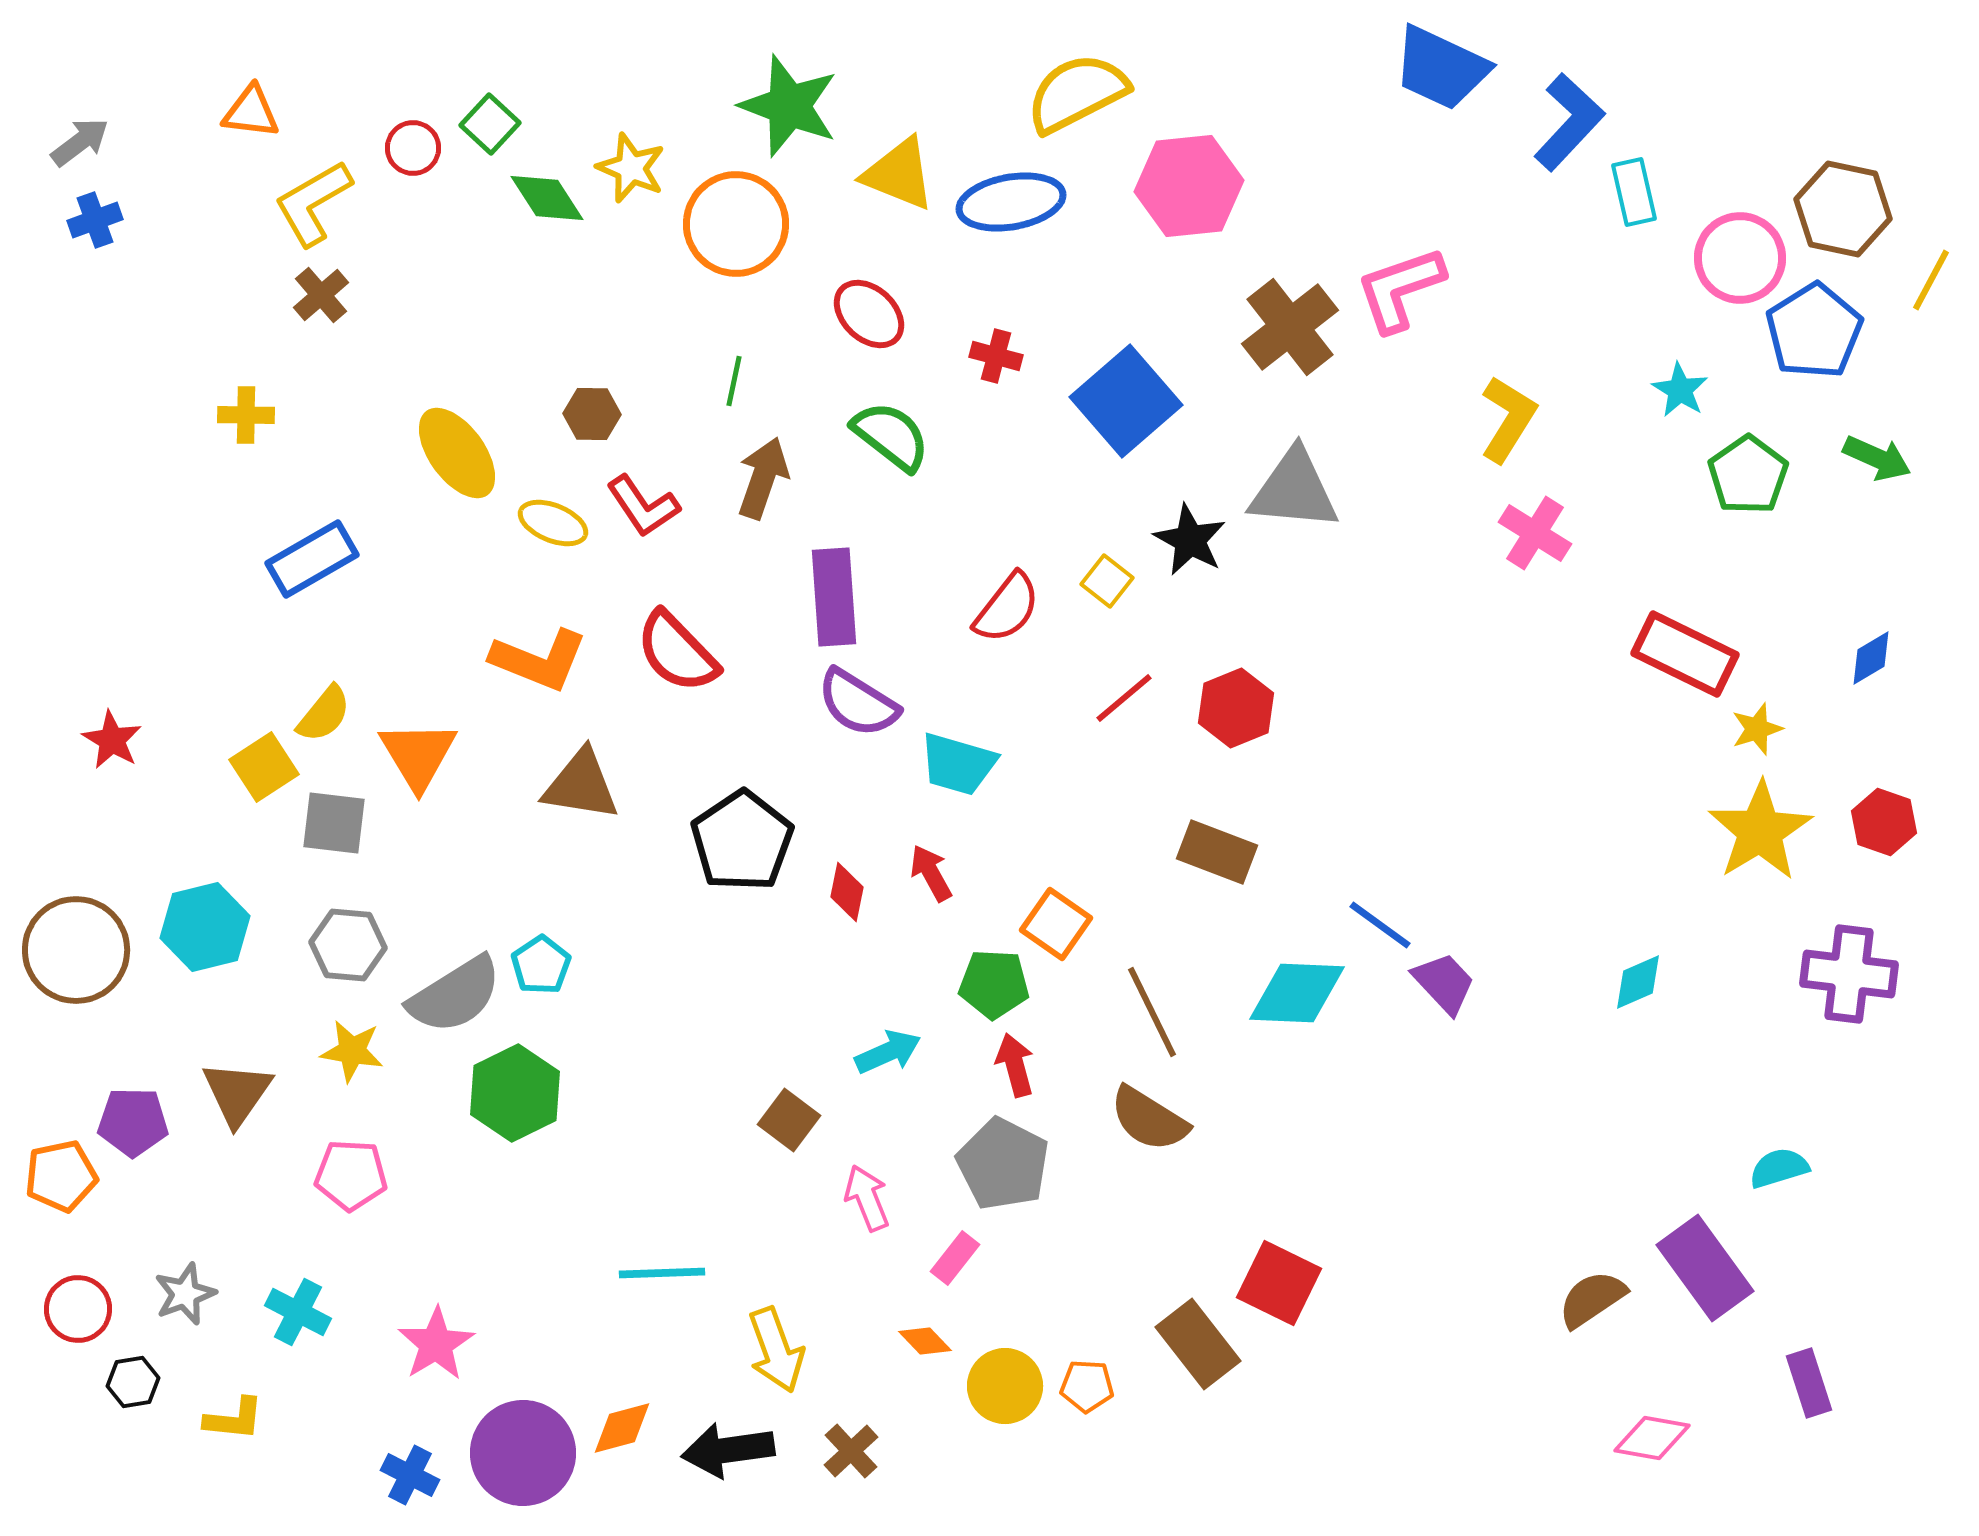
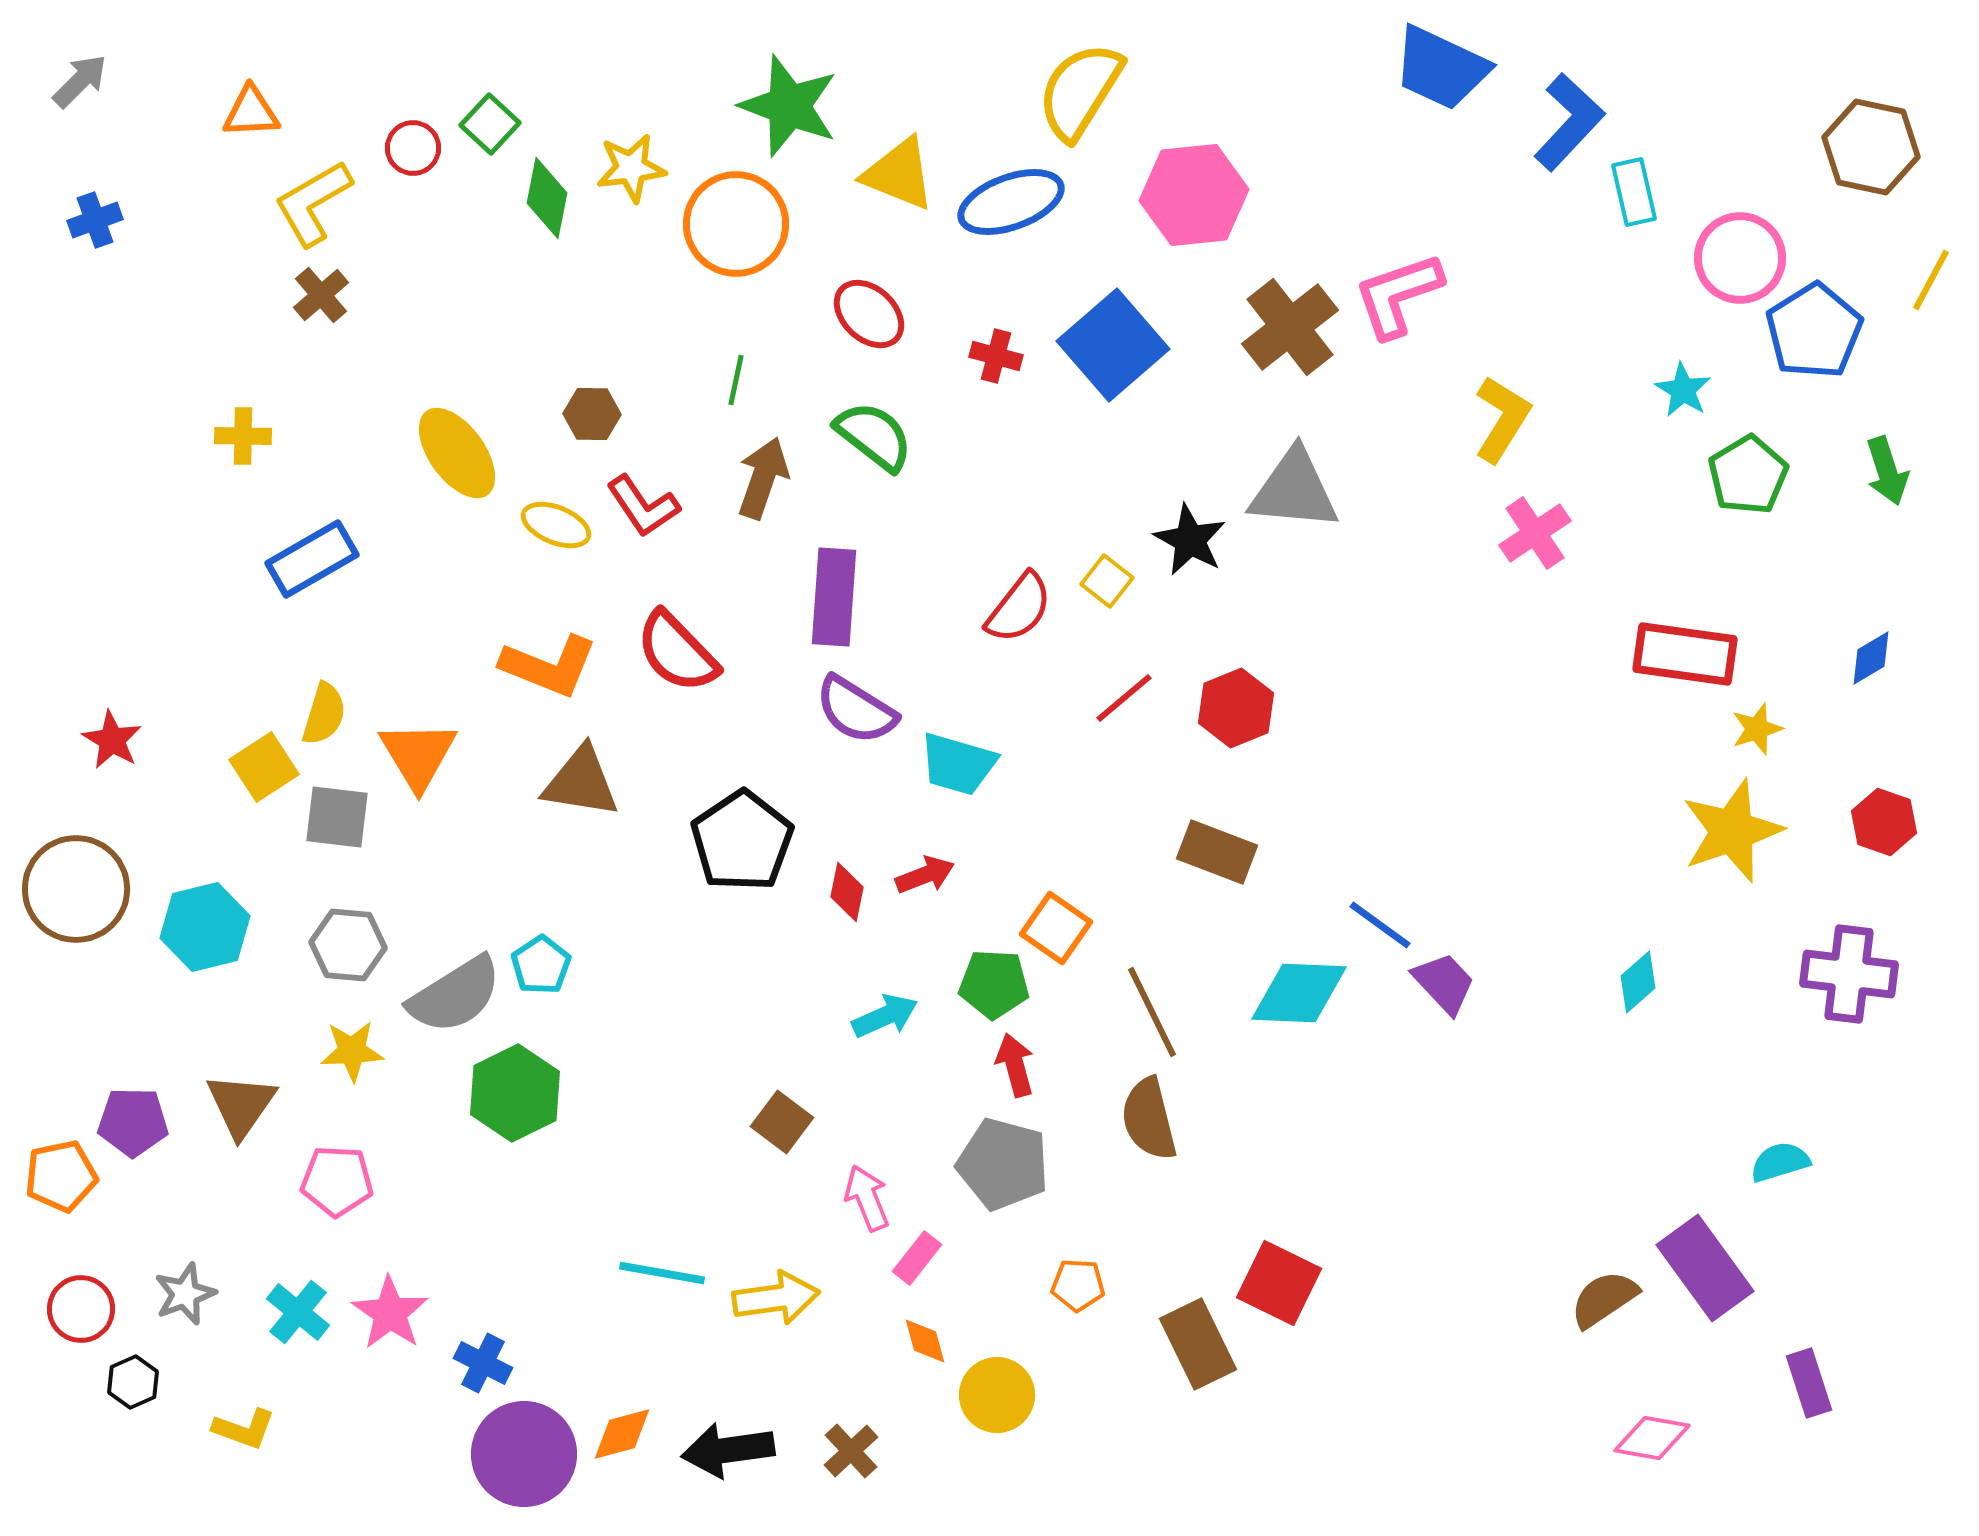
yellow semicircle at (1077, 93): moved 3 px right, 2 px up; rotated 31 degrees counterclockwise
orange triangle at (251, 112): rotated 10 degrees counterclockwise
gray arrow at (80, 142): moved 61 px up; rotated 8 degrees counterclockwise
yellow star at (631, 168): rotated 30 degrees counterclockwise
pink hexagon at (1189, 186): moved 5 px right, 9 px down
green diamond at (547, 198): rotated 44 degrees clockwise
blue ellipse at (1011, 202): rotated 10 degrees counterclockwise
brown hexagon at (1843, 209): moved 28 px right, 62 px up
pink L-shape at (1400, 289): moved 2 px left, 6 px down
green line at (734, 381): moved 2 px right, 1 px up
cyan star at (1680, 390): moved 3 px right
blue square at (1126, 401): moved 13 px left, 56 px up
yellow cross at (246, 415): moved 3 px left, 21 px down
yellow L-shape at (1508, 419): moved 6 px left
green semicircle at (891, 436): moved 17 px left
green arrow at (1877, 458): moved 10 px right, 13 px down; rotated 48 degrees clockwise
green pentagon at (1748, 475): rotated 4 degrees clockwise
yellow ellipse at (553, 523): moved 3 px right, 2 px down
pink cross at (1535, 533): rotated 24 degrees clockwise
purple rectangle at (834, 597): rotated 8 degrees clockwise
red semicircle at (1007, 608): moved 12 px right
red rectangle at (1685, 654): rotated 18 degrees counterclockwise
orange L-shape at (539, 660): moved 10 px right, 6 px down
purple semicircle at (858, 703): moved 2 px left, 7 px down
yellow semicircle at (324, 714): rotated 22 degrees counterclockwise
brown triangle at (581, 785): moved 3 px up
gray square at (334, 823): moved 3 px right, 6 px up
yellow star at (1760, 831): moved 28 px left; rotated 12 degrees clockwise
red arrow at (931, 873): moved 6 px left, 2 px down; rotated 98 degrees clockwise
orange square at (1056, 924): moved 4 px down
brown circle at (76, 950): moved 61 px up
cyan diamond at (1638, 982): rotated 18 degrees counterclockwise
cyan diamond at (1297, 993): moved 2 px right
yellow star at (352, 1051): rotated 12 degrees counterclockwise
cyan arrow at (888, 1052): moved 3 px left, 36 px up
brown triangle at (237, 1093): moved 4 px right, 12 px down
brown semicircle at (1149, 1119): rotated 44 degrees clockwise
brown square at (789, 1120): moved 7 px left, 2 px down
gray pentagon at (1003, 1164): rotated 12 degrees counterclockwise
cyan semicircle at (1779, 1168): moved 1 px right, 6 px up
pink pentagon at (351, 1175): moved 14 px left, 6 px down
pink rectangle at (955, 1258): moved 38 px left
cyan line at (662, 1273): rotated 12 degrees clockwise
brown semicircle at (1592, 1299): moved 12 px right
red circle at (78, 1309): moved 3 px right
cyan cross at (298, 1312): rotated 12 degrees clockwise
orange diamond at (925, 1341): rotated 28 degrees clockwise
pink star at (436, 1344): moved 46 px left, 31 px up; rotated 6 degrees counterclockwise
brown rectangle at (1198, 1344): rotated 12 degrees clockwise
yellow arrow at (776, 1350): moved 52 px up; rotated 78 degrees counterclockwise
black hexagon at (133, 1382): rotated 15 degrees counterclockwise
yellow circle at (1005, 1386): moved 8 px left, 9 px down
orange pentagon at (1087, 1386): moved 9 px left, 101 px up
yellow L-shape at (234, 1419): moved 10 px right, 10 px down; rotated 14 degrees clockwise
orange diamond at (622, 1428): moved 6 px down
purple circle at (523, 1453): moved 1 px right, 1 px down
blue cross at (410, 1475): moved 73 px right, 112 px up
